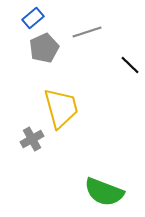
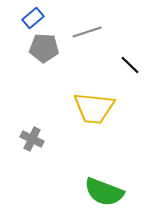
gray pentagon: rotated 28 degrees clockwise
yellow trapezoid: moved 33 px right; rotated 111 degrees clockwise
gray cross: rotated 35 degrees counterclockwise
